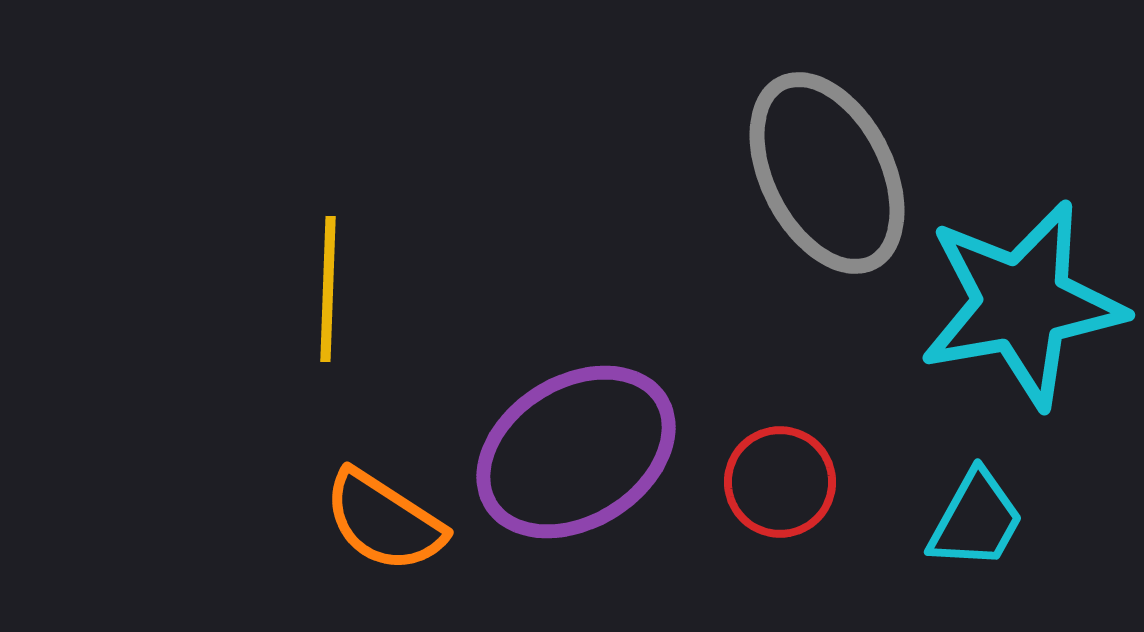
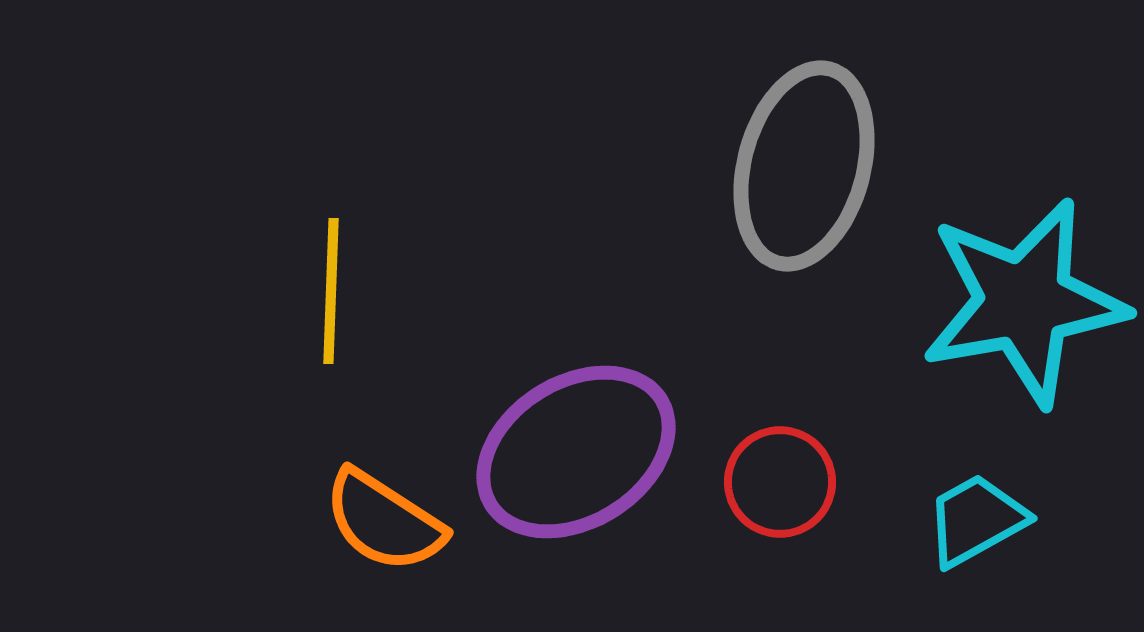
gray ellipse: moved 23 px left, 7 px up; rotated 42 degrees clockwise
yellow line: moved 3 px right, 2 px down
cyan star: moved 2 px right, 2 px up
cyan trapezoid: rotated 148 degrees counterclockwise
